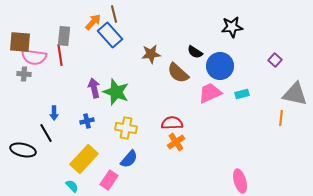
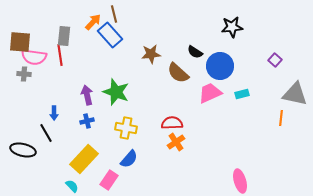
purple arrow: moved 7 px left, 7 px down
